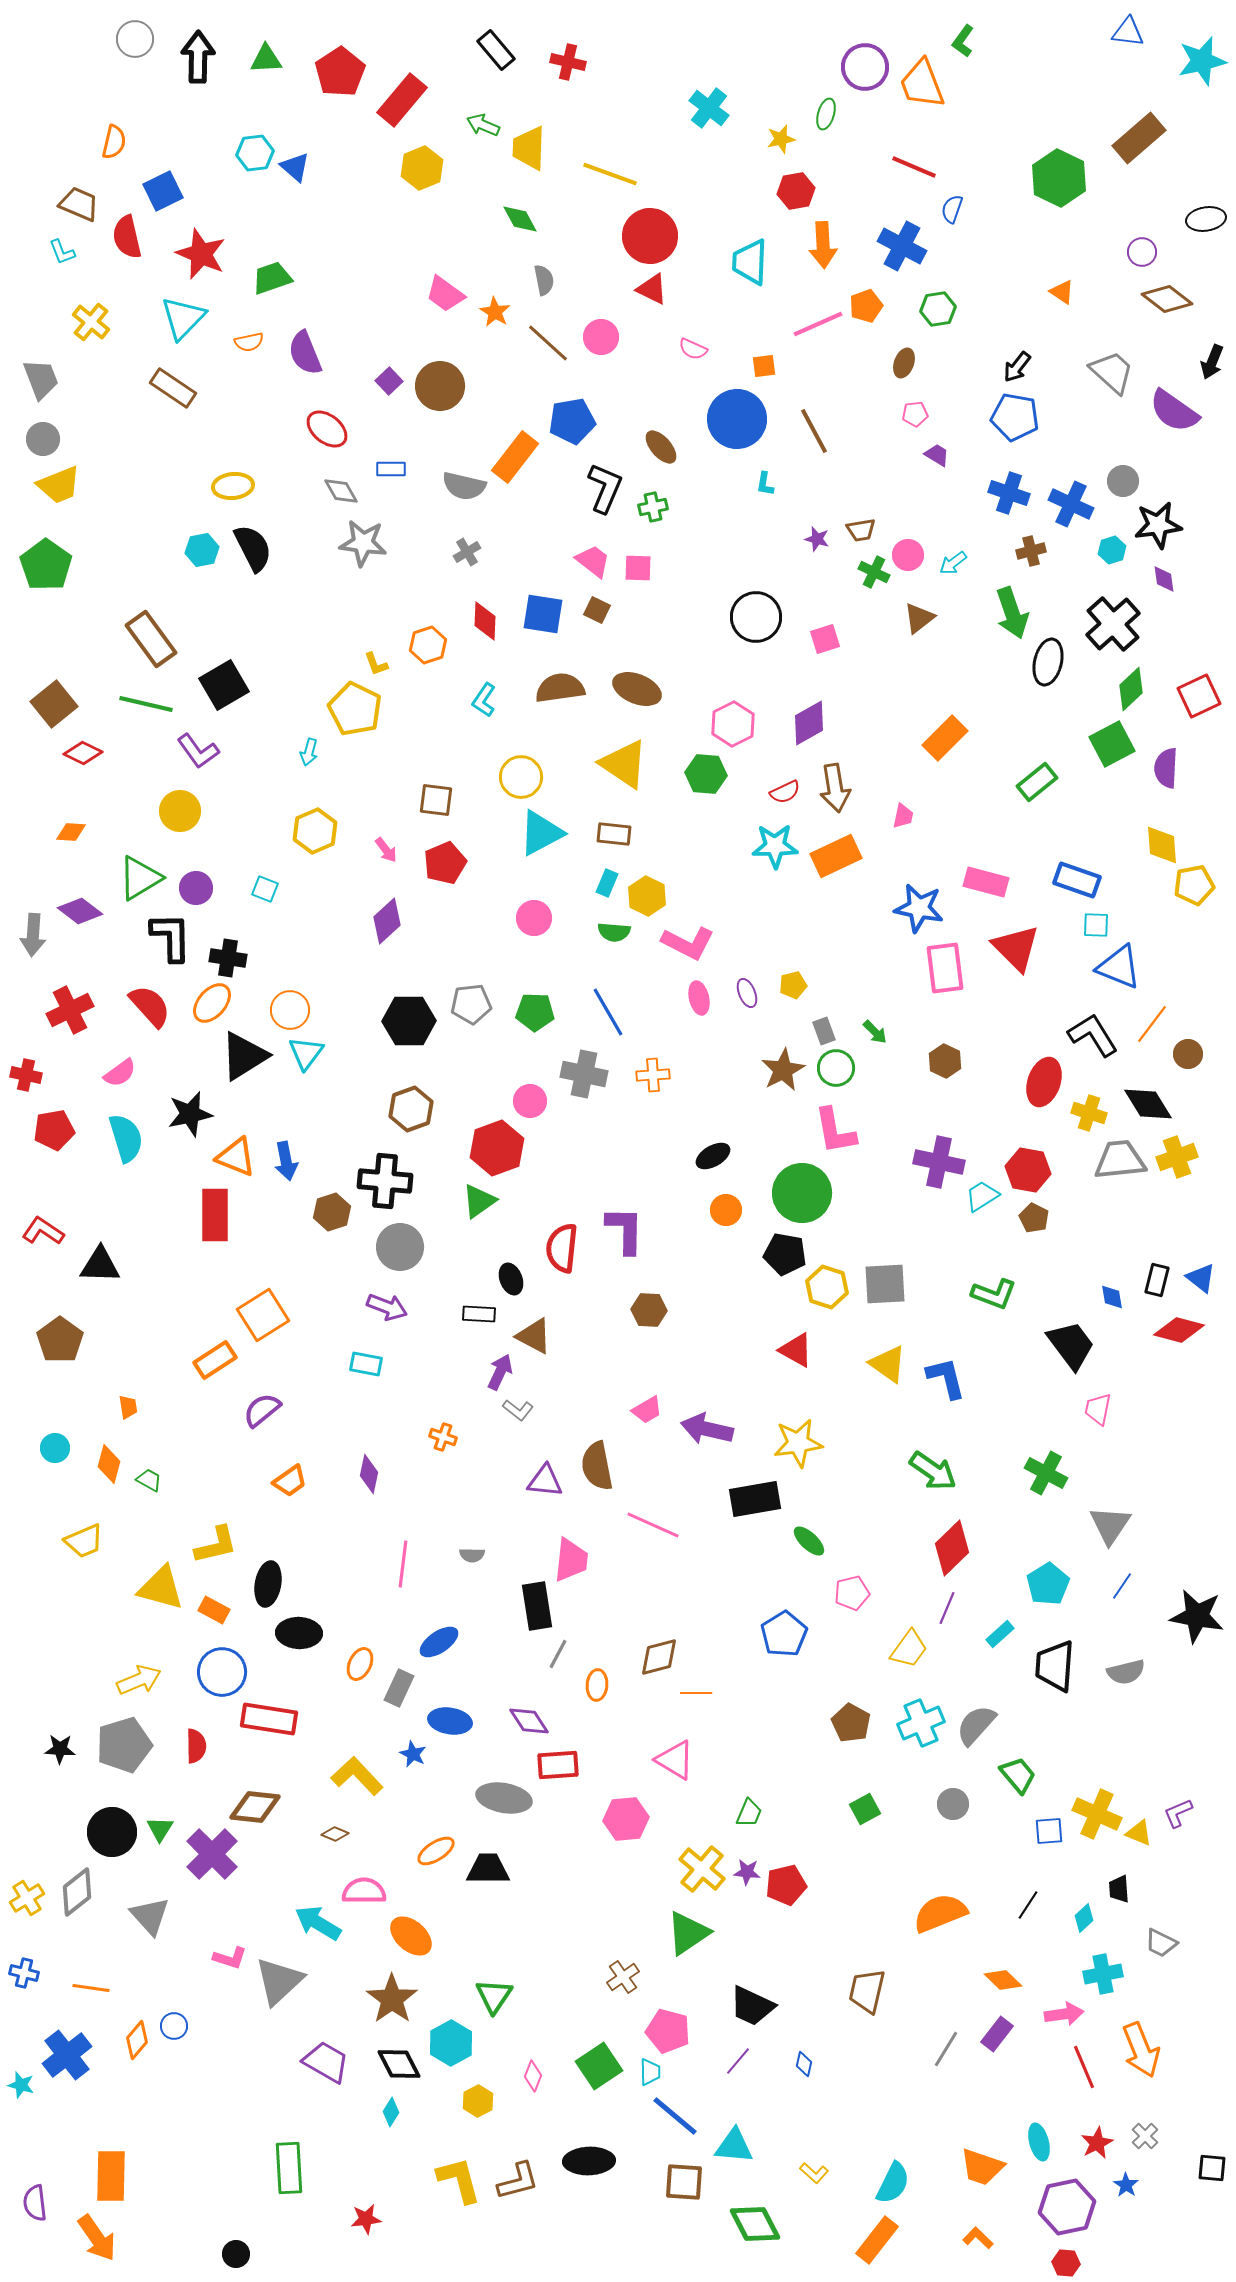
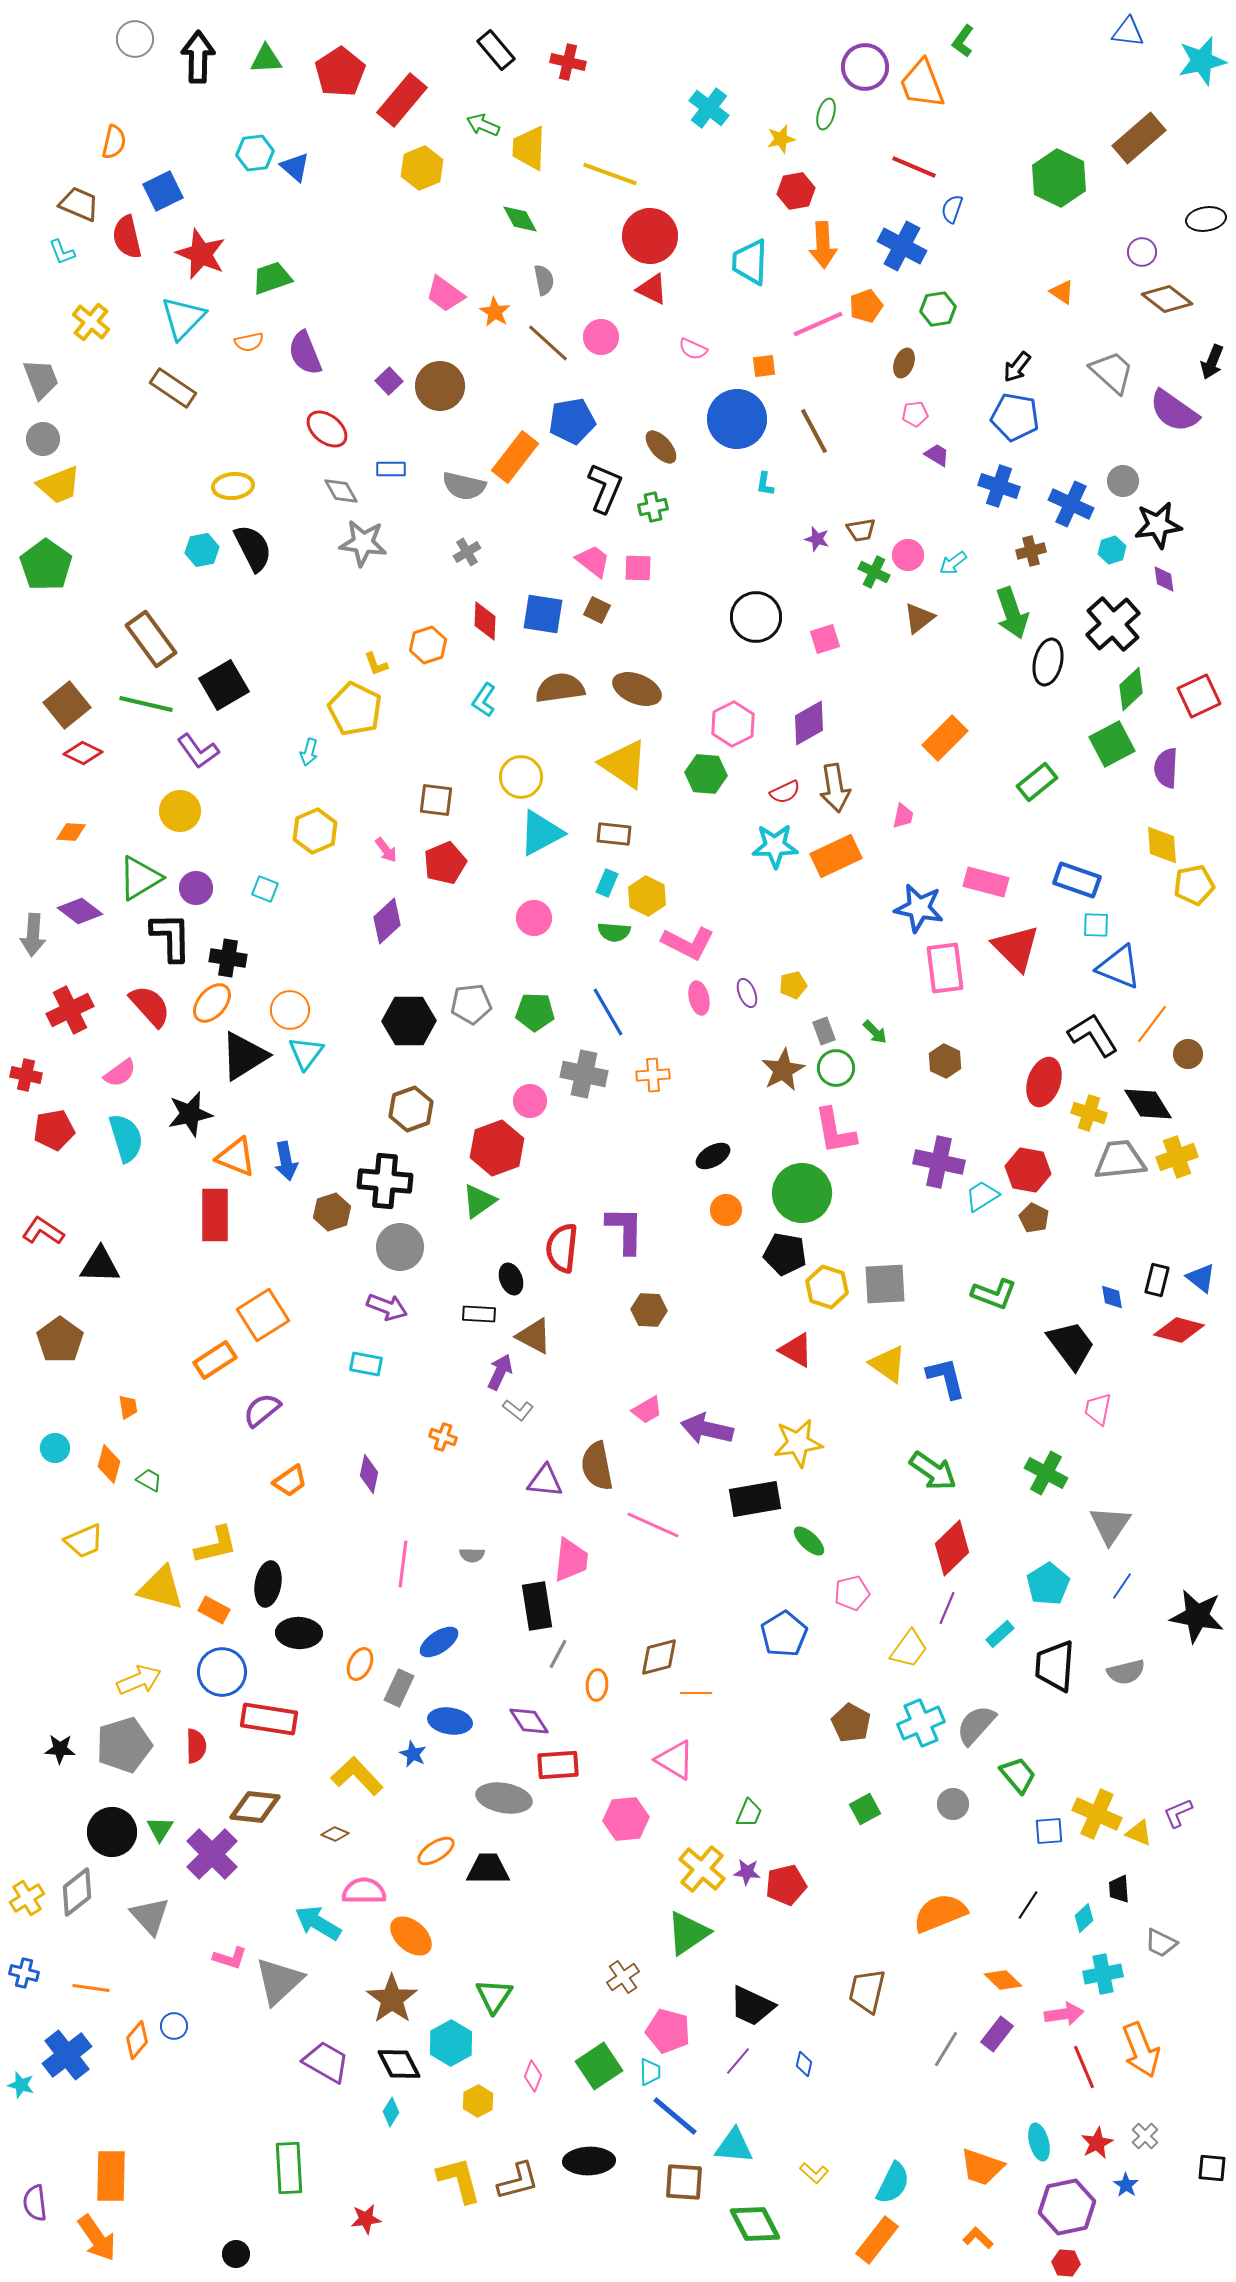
blue cross at (1009, 493): moved 10 px left, 7 px up
brown square at (54, 704): moved 13 px right, 1 px down
